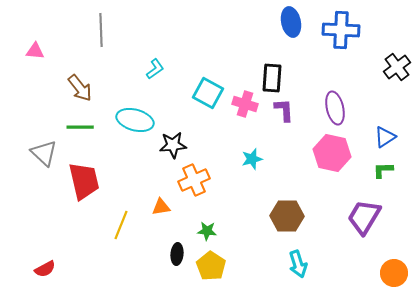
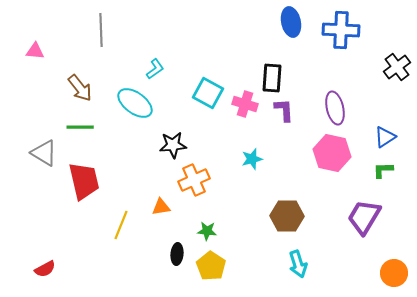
cyan ellipse: moved 17 px up; rotated 21 degrees clockwise
gray triangle: rotated 12 degrees counterclockwise
